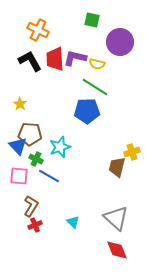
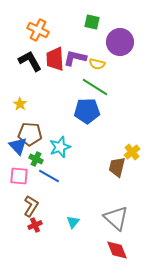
green square: moved 2 px down
yellow cross: rotated 21 degrees counterclockwise
cyan triangle: rotated 24 degrees clockwise
